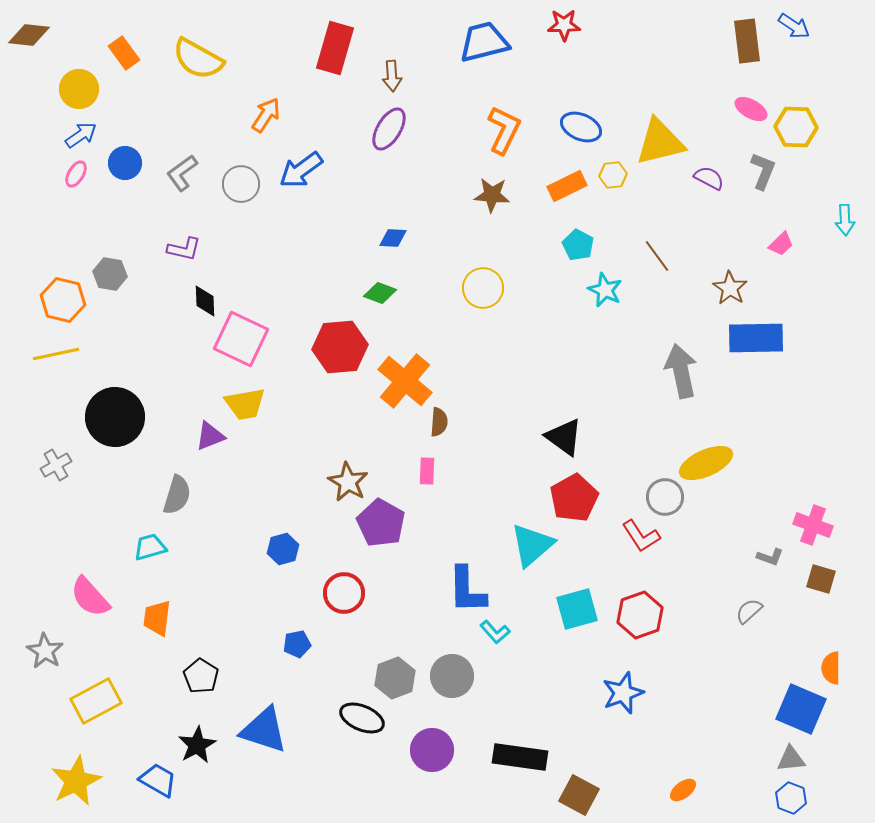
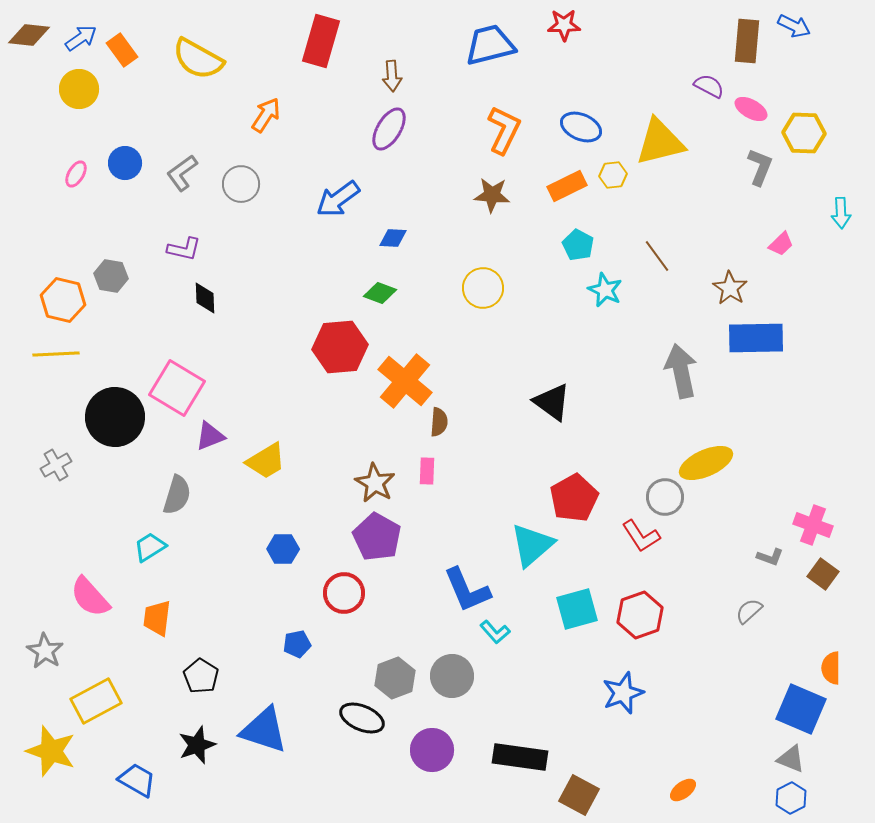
blue arrow at (794, 26): rotated 8 degrees counterclockwise
brown rectangle at (747, 41): rotated 12 degrees clockwise
blue trapezoid at (484, 42): moved 6 px right, 3 px down
red rectangle at (335, 48): moved 14 px left, 7 px up
orange rectangle at (124, 53): moved 2 px left, 3 px up
yellow hexagon at (796, 127): moved 8 px right, 6 px down
blue arrow at (81, 135): moved 97 px up
blue arrow at (301, 170): moved 37 px right, 29 px down
gray L-shape at (763, 171): moved 3 px left, 4 px up
purple semicircle at (709, 178): moved 92 px up
cyan arrow at (845, 220): moved 4 px left, 7 px up
gray hexagon at (110, 274): moved 1 px right, 2 px down
black diamond at (205, 301): moved 3 px up
pink square at (241, 339): moved 64 px left, 49 px down; rotated 6 degrees clockwise
yellow line at (56, 354): rotated 9 degrees clockwise
yellow trapezoid at (245, 404): moved 21 px right, 57 px down; rotated 21 degrees counterclockwise
black triangle at (564, 437): moved 12 px left, 35 px up
brown star at (348, 482): moved 27 px right, 1 px down
purple pentagon at (381, 523): moved 4 px left, 14 px down
cyan trapezoid at (150, 547): rotated 16 degrees counterclockwise
blue hexagon at (283, 549): rotated 16 degrees clockwise
brown square at (821, 579): moved 2 px right, 5 px up; rotated 20 degrees clockwise
blue L-shape at (467, 590): rotated 22 degrees counterclockwise
black star at (197, 745): rotated 9 degrees clockwise
gray triangle at (791, 759): rotated 28 degrees clockwise
blue trapezoid at (158, 780): moved 21 px left
yellow star at (76, 781): moved 25 px left, 30 px up; rotated 27 degrees counterclockwise
blue hexagon at (791, 798): rotated 12 degrees clockwise
